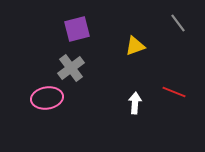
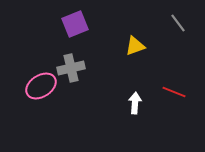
purple square: moved 2 px left, 5 px up; rotated 8 degrees counterclockwise
gray cross: rotated 24 degrees clockwise
pink ellipse: moved 6 px left, 12 px up; rotated 24 degrees counterclockwise
